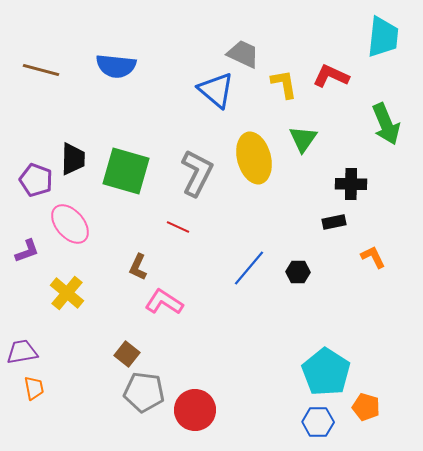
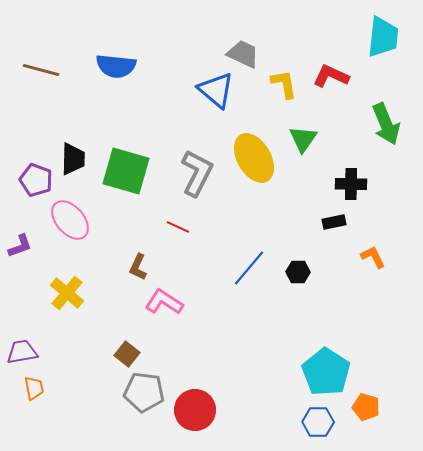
yellow ellipse: rotated 15 degrees counterclockwise
pink ellipse: moved 4 px up
purple L-shape: moved 7 px left, 5 px up
